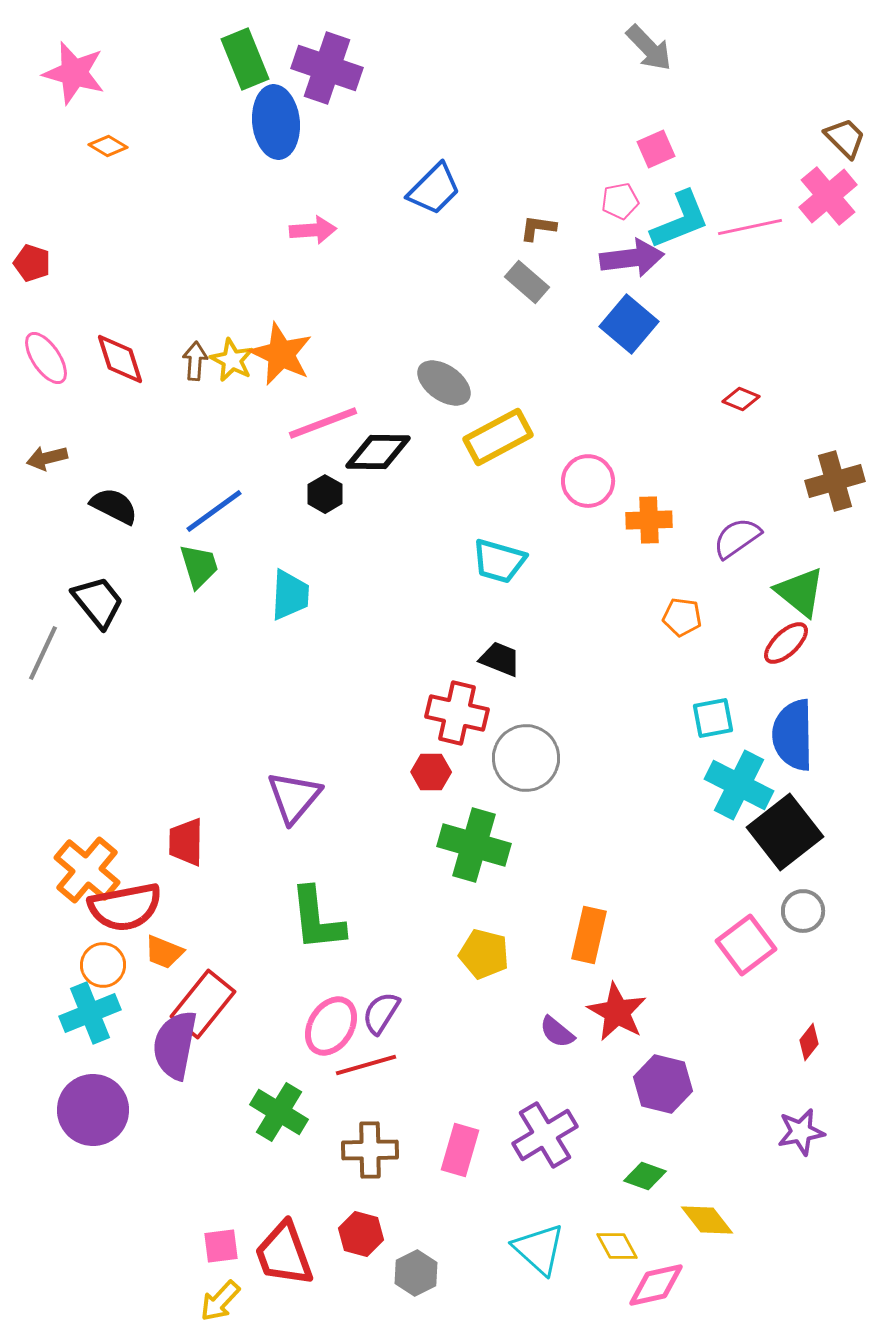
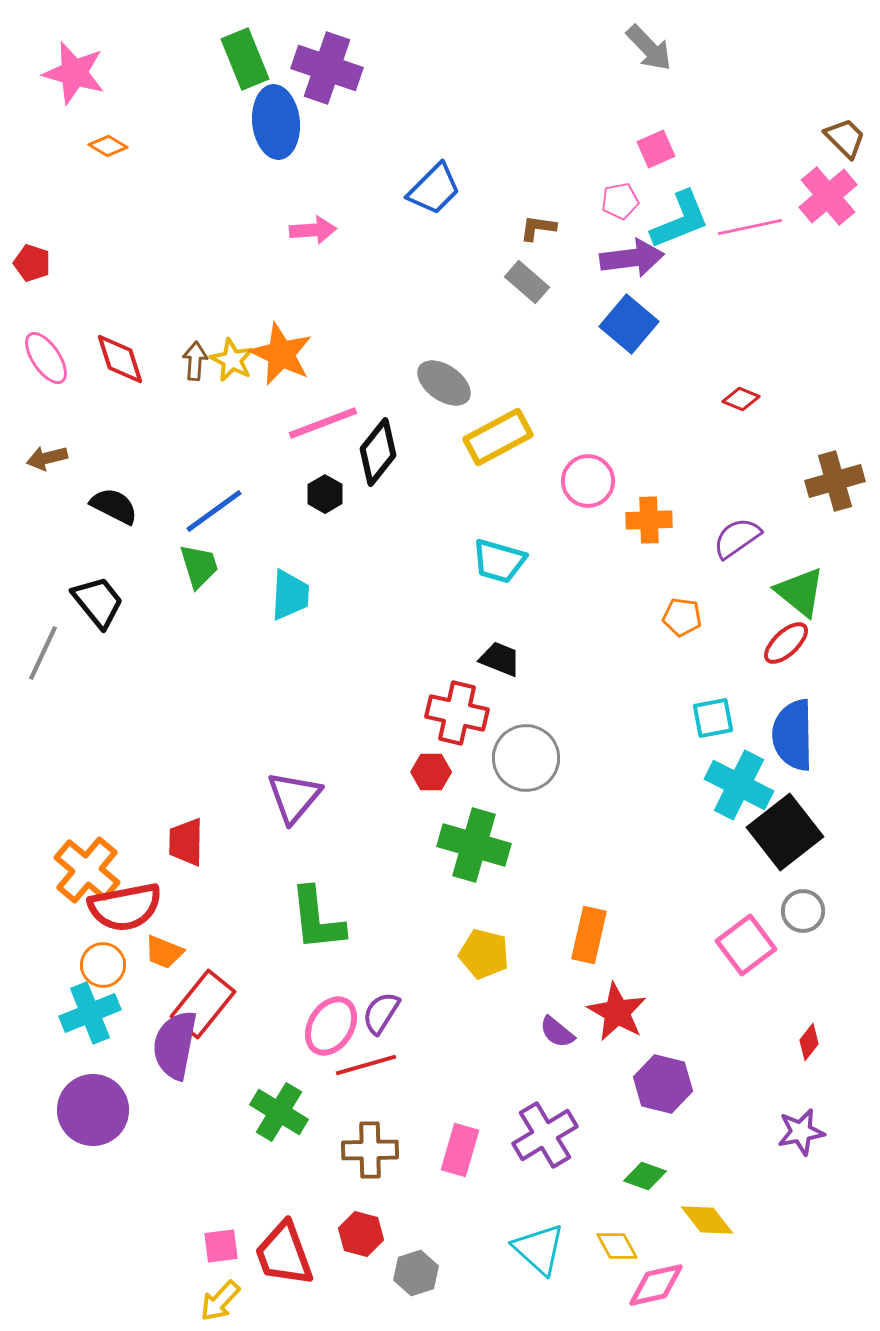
black diamond at (378, 452): rotated 52 degrees counterclockwise
gray hexagon at (416, 1273): rotated 9 degrees clockwise
